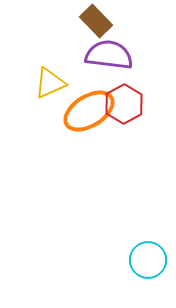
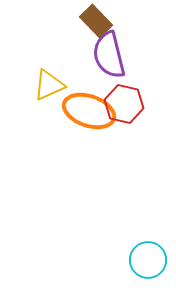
purple semicircle: rotated 111 degrees counterclockwise
yellow triangle: moved 1 px left, 2 px down
red hexagon: rotated 18 degrees counterclockwise
orange ellipse: rotated 51 degrees clockwise
